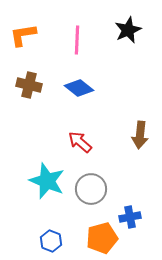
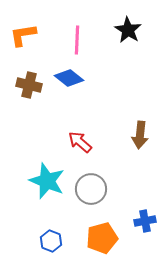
black star: rotated 16 degrees counterclockwise
blue diamond: moved 10 px left, 10 px up
blue cross: moved 15 px right, 4 px down
